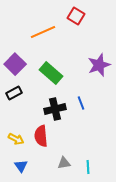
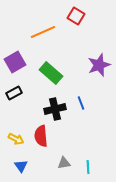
purple square: moved 2 px up; rotated 15 degrees clockwise
